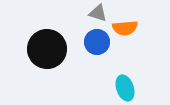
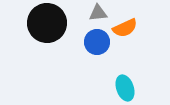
gray triangle: rotated 24 degrees counterclockwise
orange semicircle: rotated 20 degrees counterclockwise
black circle: moved 26 px up
